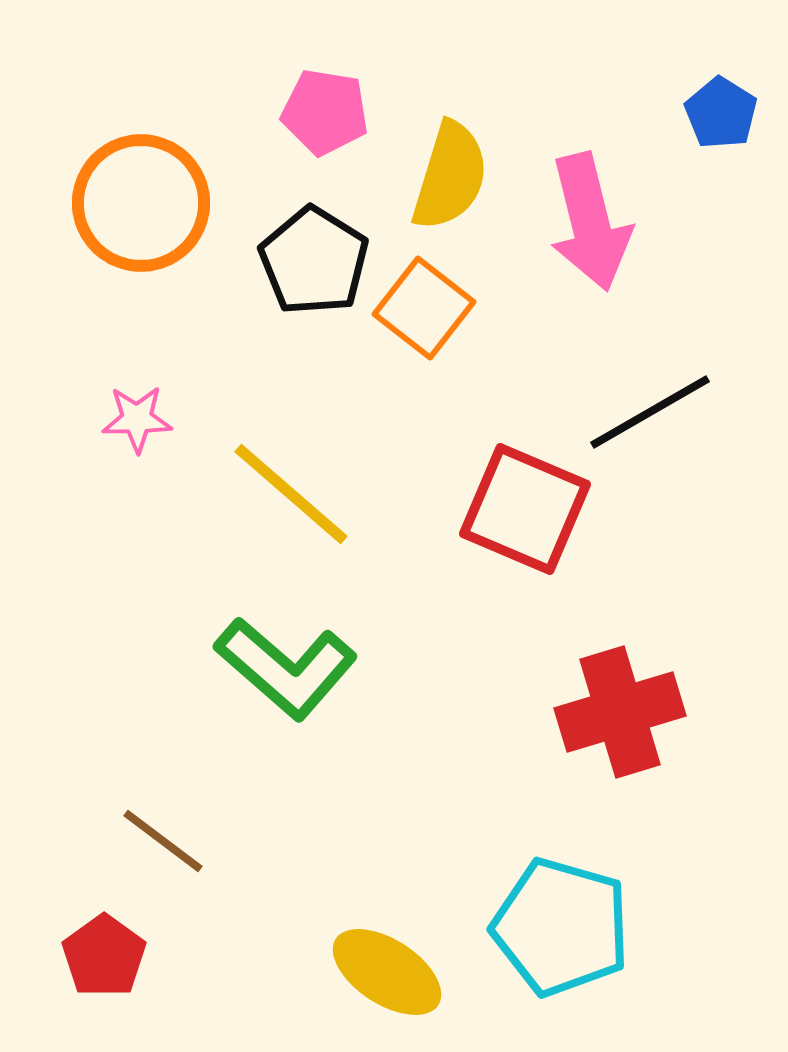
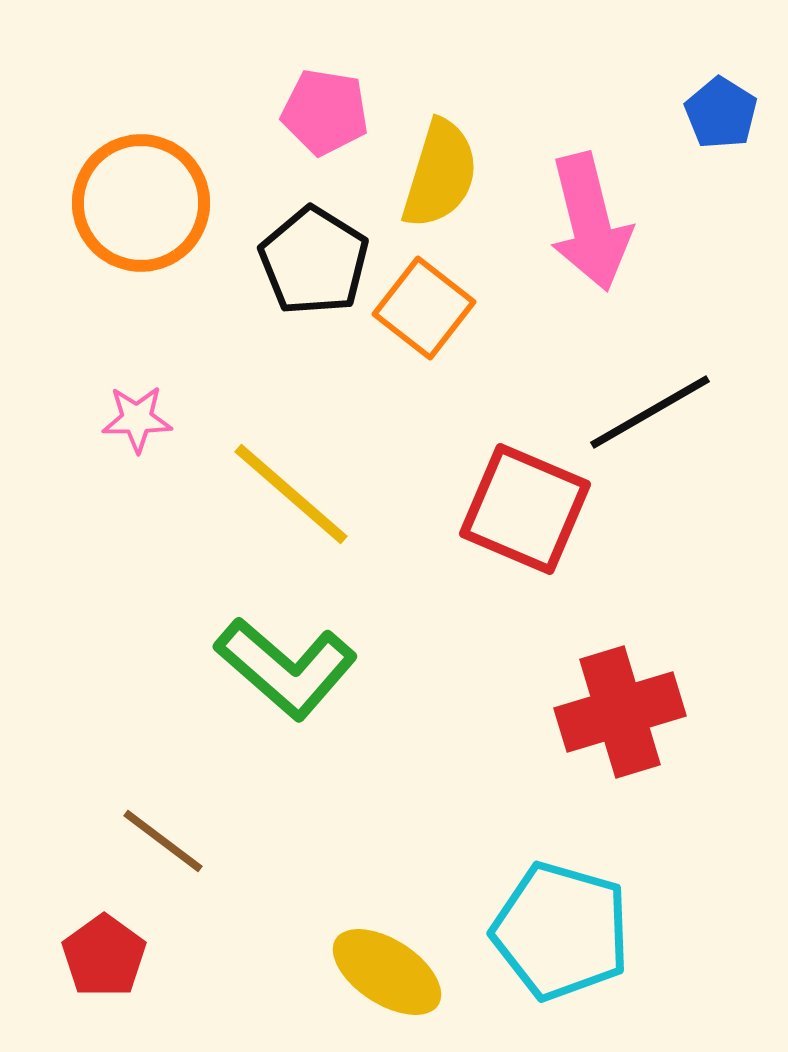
yellow semicircle: moved 10 px left, 2 px up
cyan pentagon: moved 4 px down
